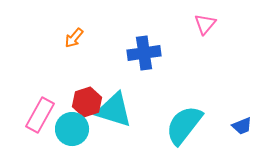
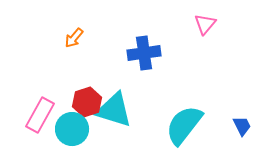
blue trapezoid: rotated 95 degrees counterclockwise
